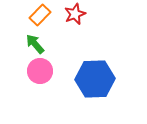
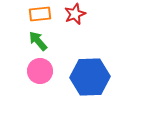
orange rectangle: moved 1 px up; rotated 40 degrees clockwise
green arrow: moved 3 px right, 3 px up
blue hexagon: moved 5 px left, 2 px up
